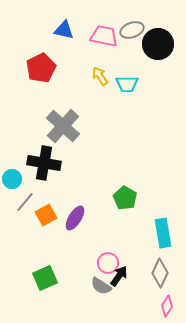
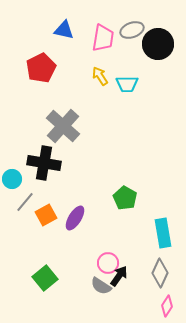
pink trapezoid: moved 1 px left, 2 px down; rotated 88 degrees clockwise
green square: rotated 15 degrees counterclockwise
